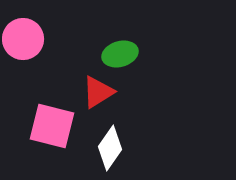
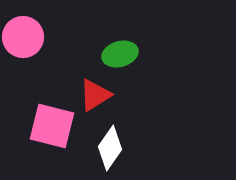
pink circle: moved 2 px up
red triangle: moved 3 px left, 3 px down
